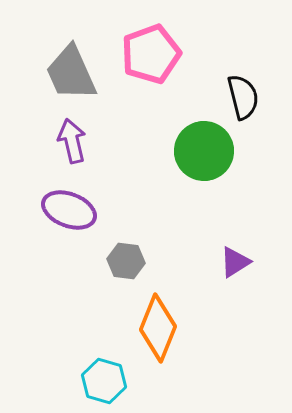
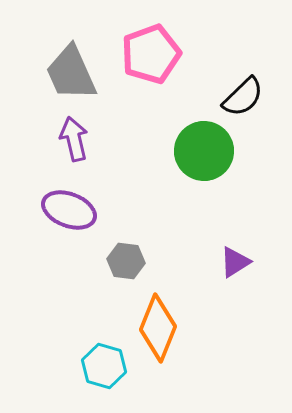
black semicircle: rotated 60 degrees clockwise
purple arrow: moved 2 px right, 2 px up
cyan hexagon: moved 15 px up
